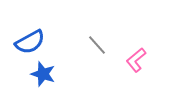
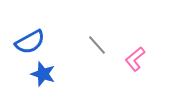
pink L-shape: moved 1 px left, 1 px up
